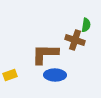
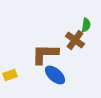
brown cross: rotated 18 degrees clockwise
blue ellipse: rotated 40 degrees clockwise
